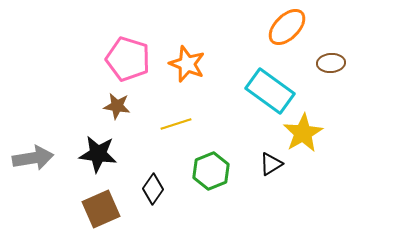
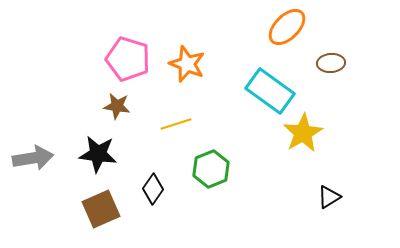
black triangle: moved 58 px right, 33 px down
green hexagon: moved 2 px up
